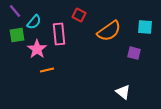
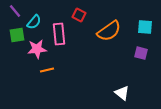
pink star: rotated 30 degrees clockwise
purple square: moved 7 px right
white triangle: moved 1 px left, 1 px down
